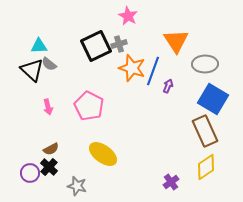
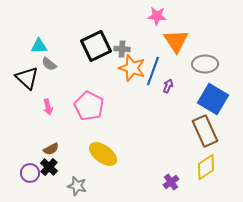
pink star: moved 29 px right; rotated 24 degrees counterclockwise
gray cross: moved 3 px right, 5 px down; rotated 21 degrees clockwise
black triangle: moved 5 px left, 8 px down
